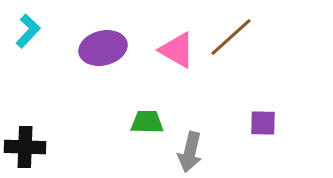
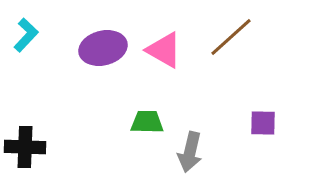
cyan L-shape: moved 2 px left, 4 px down
pink triangle: moved 13 px left
